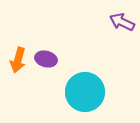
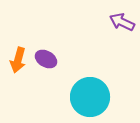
purple ellipse: rotated 15 degrees clockwise
cyan circle: moved 5 px right, 5 px down
